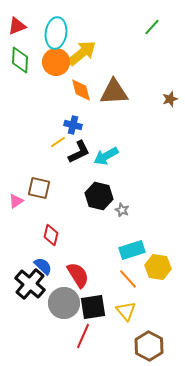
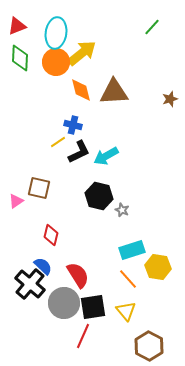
green diamond: moved 2 px up
